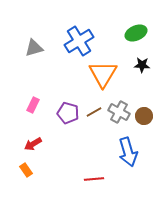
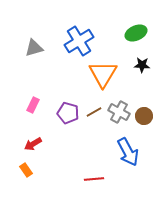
blue arrow: rotated 12 degrees counterclockwise
